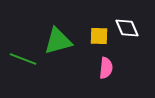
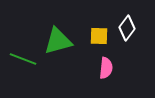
white diamond: rotated 60 degrees clockwise
